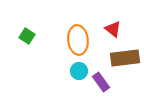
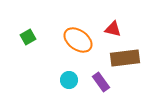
red triangle: rotated 24 degrees counterclockwise
green square: moved 1 px right, 1 px down; rotated 28 degrees clockwise
orange ellipse: rotated 48 degrees counterclockwise
cyan circle: moved 10 px left, 9 px down
